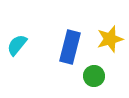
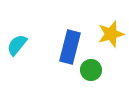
yellow star: moved 1 px right, 5 px up
green circle: moved 3 px left, 6 px up
